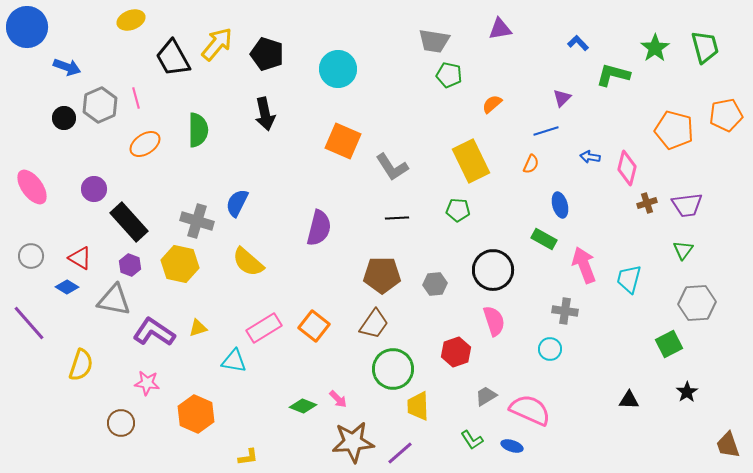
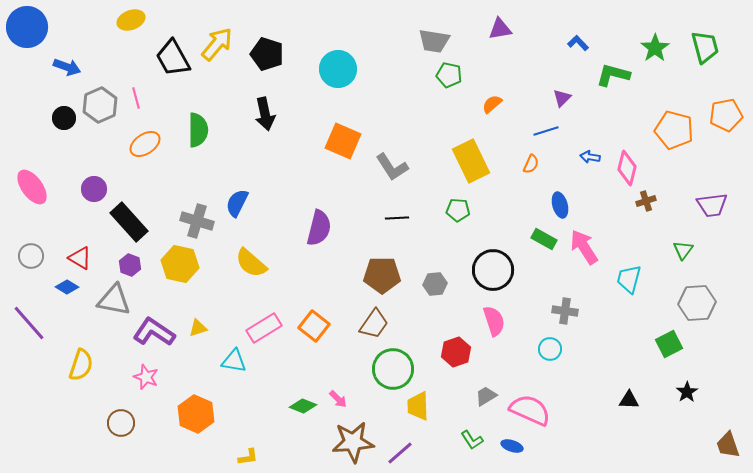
brown cross at (647, 203): moved 1 px left, 2 px up
purple trapezoid at (687, 205): moved 25 px right
yellow semicircle at (248, 262): moved 3 px right, 1 px down
pink arrow at (584, 265): moved 18 px up; rotated 12 degrees counterclockwise
pink star at (147, 383): moved 1 px left, 6 px up; rotated 15 degrees clockwise
